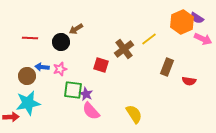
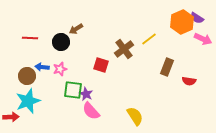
cyan star: moved 2 px up; rotated 10 degrees counterclockwise
yellow semicircle: moved 1 px right, 2 px down
